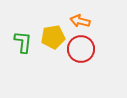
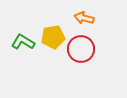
orange arrow: moved 4 px right, 3 px up
green L-shape: rotated 65 degrees counterclockwise
